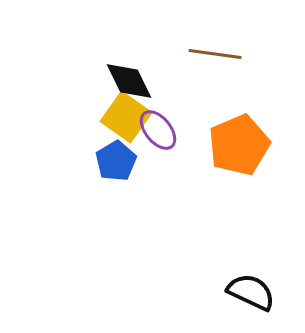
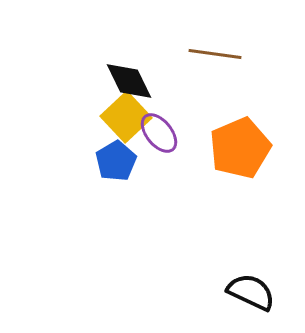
yellow square: rotated 12 degrees clockwise
purple ellipse: moved 1 px right, 3 px down
orange pentagon: moved 1 px right, 3 px down
